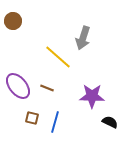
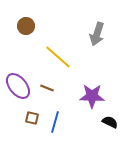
brown circle: moved 13 px right, 5 px down
gray arrow: moved 14 px right, 4 px up
